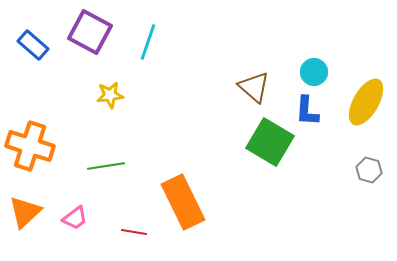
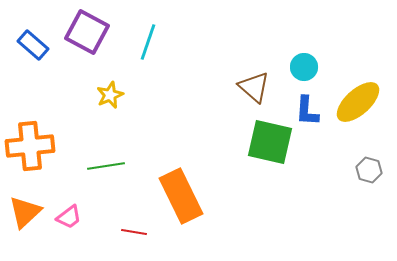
purple square: moved 3 px left
cyan circle: moved 10 px left, 5 px up
yellow star: rotated 16 degrees counterclockwise
yellow ellipse: moved 8 px left; rotated 18 degrees clockwise
green square: rotated 18 degrees counterclockwise
orange cross: rotated 24 degrees counterclockwise
orange rectangle: moved 2 px left, 6 px up
pink trapezoid: moved 6 px left, 1 px up
